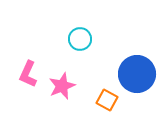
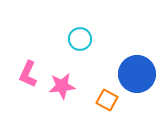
pink star: rotated 16 degrees clockwise
